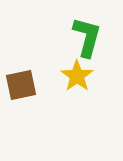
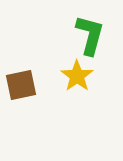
green L-shape: moved 3 px right, 2 px up
